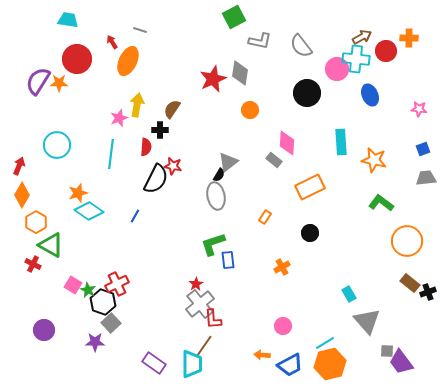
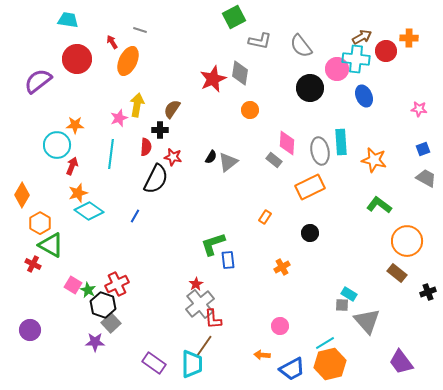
purple semicircle at (38, 81): rotated 20 degrees clockwise
orange star at (59, 83): moved 16 px right, 42 px down
black circle at (307, 93): moved 3 px right, 5 px up
blue ellipse at (370, 95): moved 6 px left, 1 px down
red arrow at (19, 166): moved 53 px right
red star at (173, 166): moved 9 px up
black semicircle at (219, 175): moved 8 px left, 18 px up
gray trapezoid at (426, 178): rotated 35 degrees clockwise
gray ellipse at (216, 196): moved 104 px right, 45 px up
green L-shape at (381, 203): moved 2 px left, 2 px down
orange hexagon at (36, 222): moved 4 px right, 1 px down
brown rectangle at (410, 283): moved 13 px left, 10 px up
cyan rectangle at (349, 294): rotated 28 degrees counterclockwise
black hexagon at (103, 302): moved 3 px down
pink circle at (283, 326): moved 3 px left
purple circle at (44, 330): moved 14 px left
gray square at (387, 351): moved 45 px left, 46 px up
blue trapezoid at (290, 365): moved 2 px right, 4 px down
